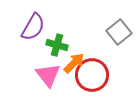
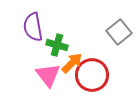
purple semicircle: rotated 140 degrees clockwise
orange arrow: moved 2 px left
